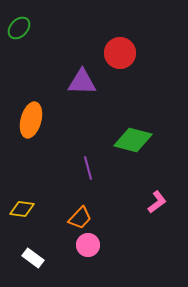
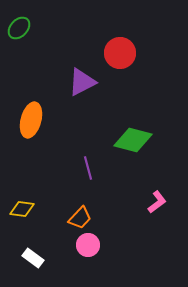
purple triangle: rotated 28 degrees counterclockwise
